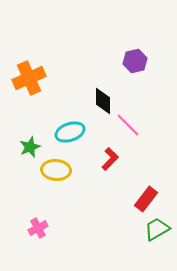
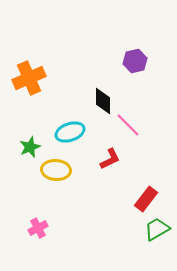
red L-shape: rotated 20 degrees clockwise
